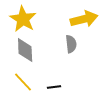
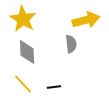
yellow arrow: moved 2 px right, 1 px down
gray diamond: moved 2 px right, 2 px down
yellow line: moved 2 px down
